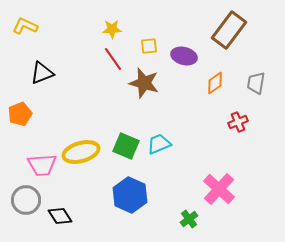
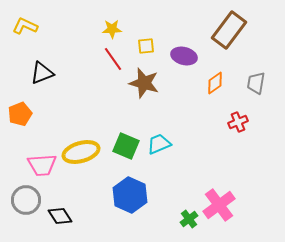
yellow square: moved 3 px left
pink cross: moved 16 px down; rotated 12 degrees clockwise
